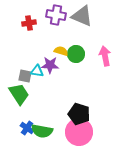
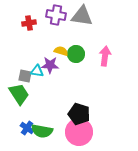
gray triangle: rotated 15 degrees counterclockwise
pink arrow: rotated 18 degrees clockwise
